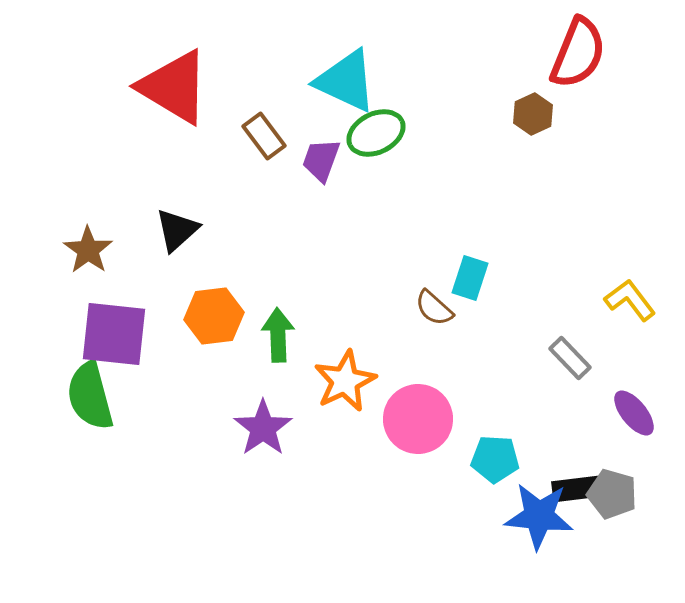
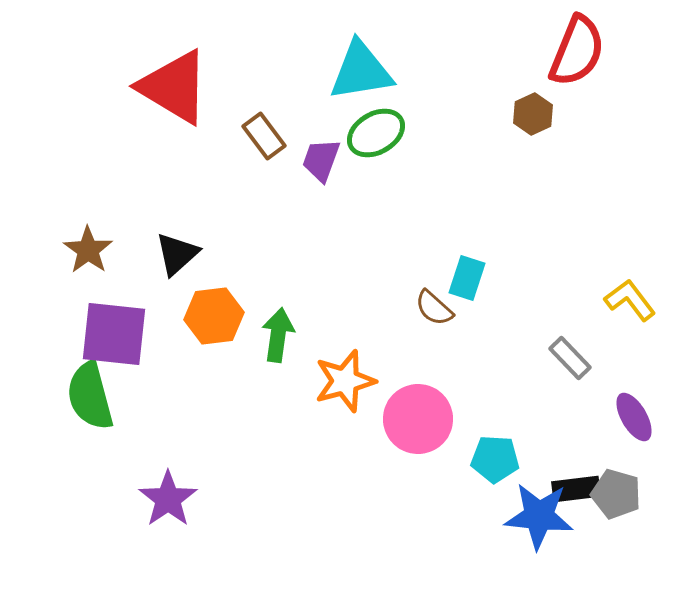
red semicircle: moved 1 px left, 2 px up
cyan triangle: moved 15 px right, 10 px up; rotated 34 degrees counterclockwise
green ellipse: rotated 4 degrees counterclockwise
black triangle: moved 24 px down
cyan rectangle: moved 3 px left
green arrow: rotated 10 degrees clockwise
orange star: rotated 10 degrees clockwise
purple ellipse: moved 4 px down; rotated 9 degrees clockwise
purple star: moved 95 px left, 71 px down
gray pentagon: moved 4 px right
